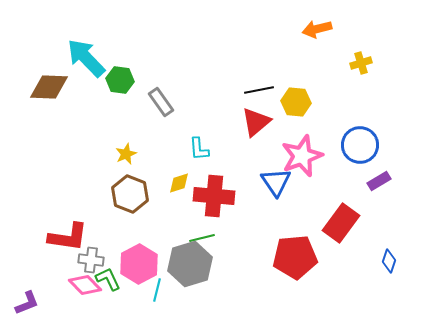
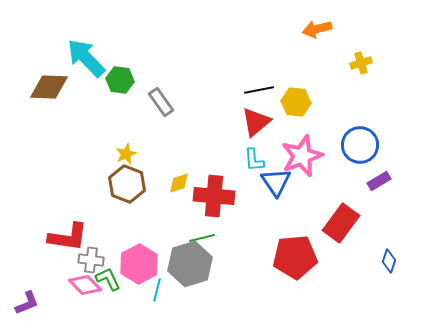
cyan L-shape: moved 55 px right, 11 px down
brown hexagon: moved 3 px left, 10 px up
